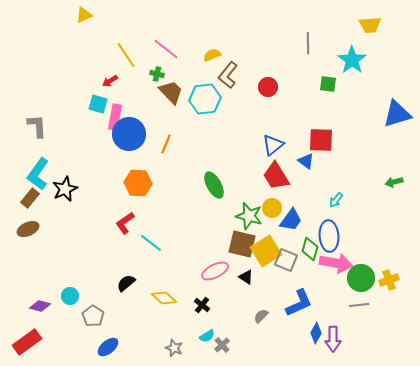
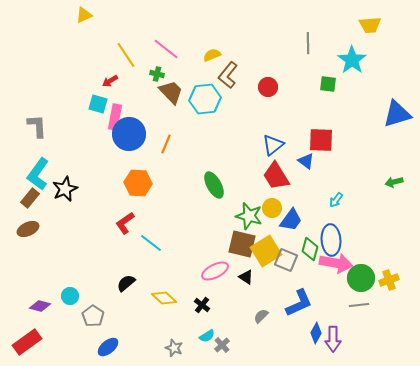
blue ellipse at (329, 236): moved 2 px right, 4 px down
